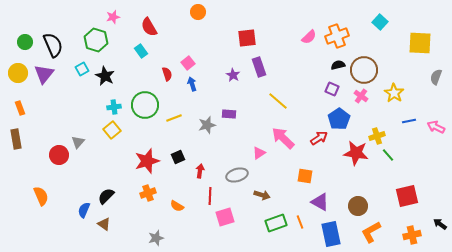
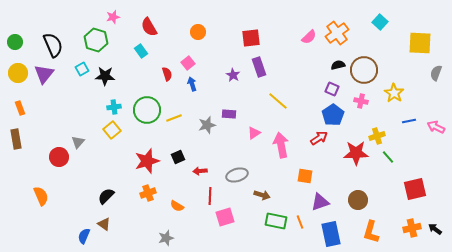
orange circle at (198, 12): moved 20 px down
orange cross at (337, 36): moved 3 px up; rotated 15 degrees counterclockwise
red square at (247, 38): moved 4 px right
green circle at (25, 42): moved 10 px left
black star at (105, 76): rotated 24 degrees counterclockwise
gray semicircle at (436, 77): moved 4 px up
pink cross at (361, 96): moved 5 px down; rotated 24 degrees counterclockwise
green circle at (145, 105): moved 2 px right, 5 px down
blue pentagon at (339, 119): moved 6 px left, 4 px up
pink arrow at (283, 138): moved 2 px left, 7 px down; rotated 35 degrees clockwise
pink triangle at (259, 153): moved 5 px left, 20 px up
red star at (356, 153): rotated 10 degrees counterclockwise
red circle at (59, 155): moved 2 px down
green line at (388, 155): moved 2 px down
red arrow at (200, 171): rotated 104 degrees counterclockwise
red square at (407, 196): moved 8 px right, 7 px up
purple triangle at (320, 202): rotated 48 degrees counterclockwise
brown circle at (358, 206): moved 6 px up
blue semicircle at (84, 210): moved 26 px down
green rectangle at (276, 223): moved 2 px up; rotated 30 degrees clockwise
black arrow at (440, 224): moved 5 px left, 5 px down
orange L-shape at (371, 232): rotated 45 degrees counterclockwise
orange cross at (412, 235): moved 7 px up
gray star at (156, 238): moved 10 px right
